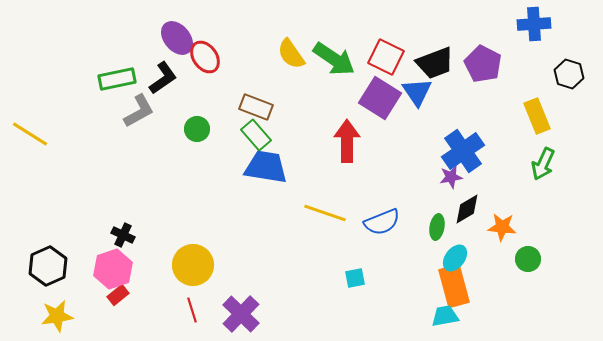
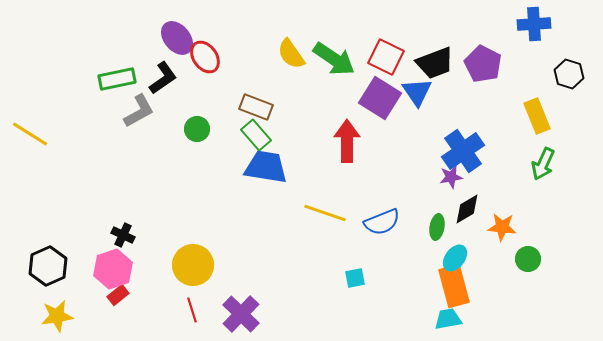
cyan trapezoid at (445, 316): moved 3 px right, 3 px down
